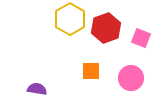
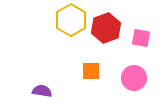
yellow hexagon: moved 1 px right, 1 px down
pink square: rotated 12 degrees counterclockwise
pink circle: moved 3 px right
purple semicircle: moved 5 px right, 2 px down
